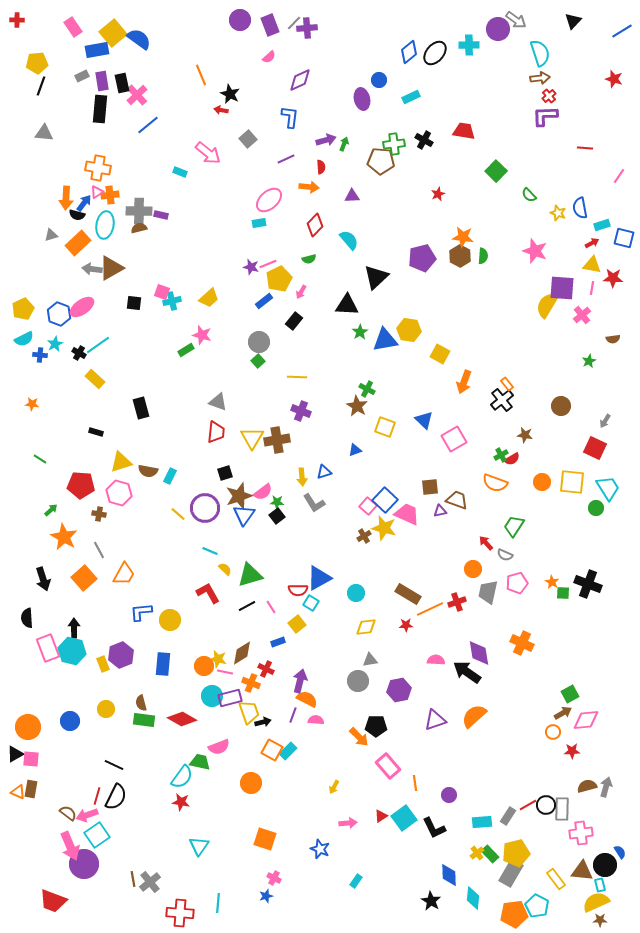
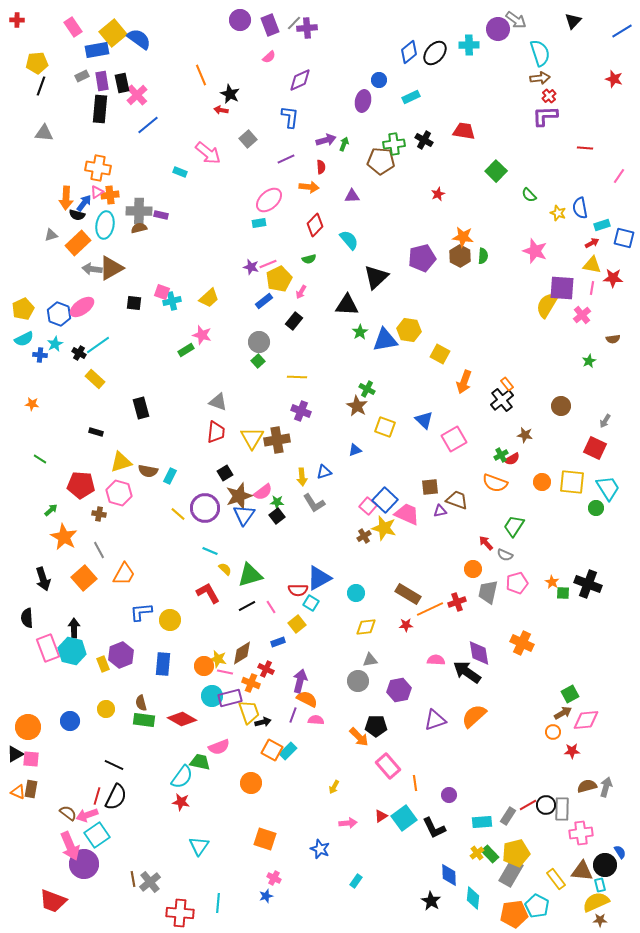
purple ellipse at (362, 99): moved 1 px right, 2 px down; rotated 25 degrees clockwise
black square at (225, 473): rotated 14 degrees counterclockwise
